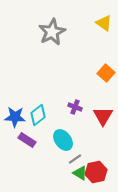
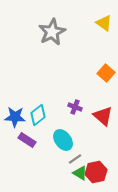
red triangle: rotated 20 degrees counterclockwise
